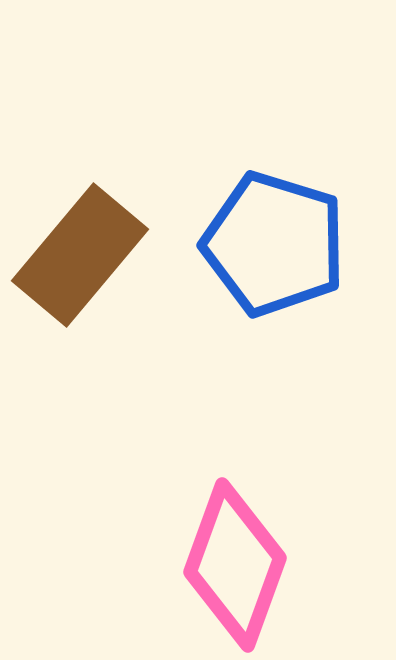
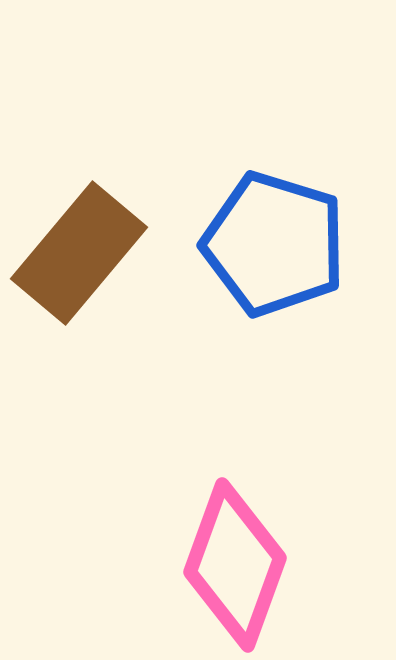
brown rectangle: moved 1 px left, 2 px up
